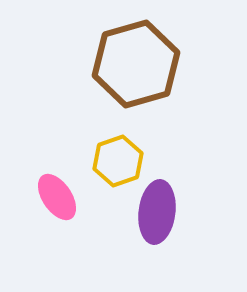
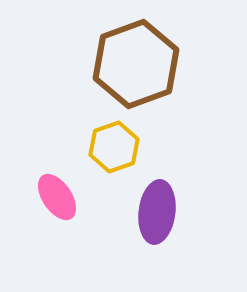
brown hexagon: rotated 4 degrees counterclockwise
yellow hexagon: moved 4 px left, 14 px up
